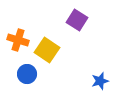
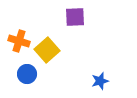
purple square: moved 2 px left, 3 px up; rotated 35 degrees counterclockwise
orange cross: moved 1 px right, 1 px down
yellow square: rotated 15 degrees clockwise
